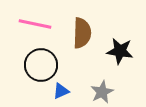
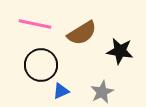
brown semicircle: rotated 56 degrees clockwise
